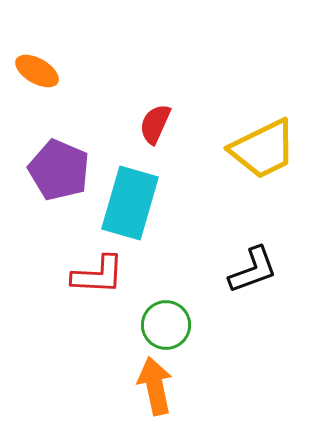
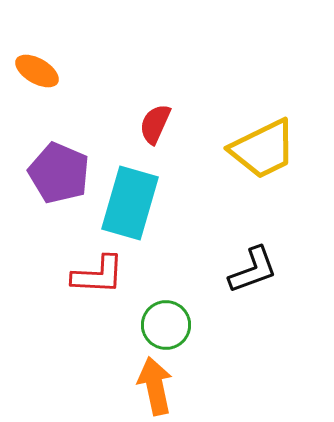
purple pentagon: moved 3 px down
